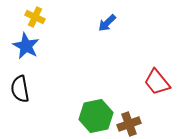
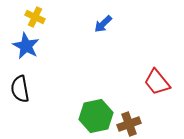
blue arrow: moved 4 px left, 1 px down
